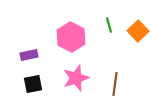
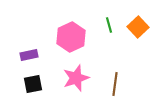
orange square: moved 4 px up
pink hexagon: rotated 8 degrees clockwise
